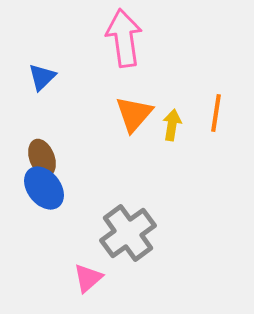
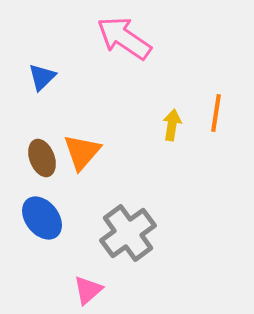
pink arrow: rotated 48 degrees counterclockwise
orange triangle: moved 52 px left, 38 px down
blue ellipse: moved 2 px left, 30 px down
pink triangle: moved 12 px down
